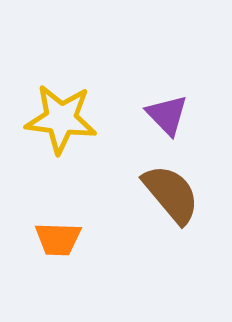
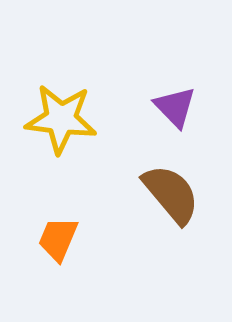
purple triangle: moved 8 px right, 8 px up
orange trapezoid: rotated 111 degrees clockwise
